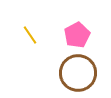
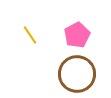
brown circle: moved 1 px left, 1 px down
